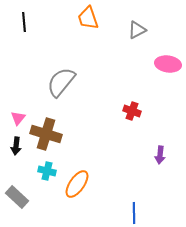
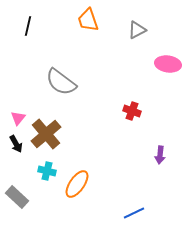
orange trapezoid: moved 2 px down
black line: moved 4 px right, 4 px down; rotated 18 degrees clockwise
gray semicircle: rotated 92 degrees counterclockwise
brown cross: rotated 32 degrees clockwise
black arrow: moved 2 px up; rotated 36 degrees counterclockwise
blue line: rotated 65 degrees clockwise
